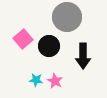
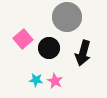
black circle: moved 2 px down
black arrow: moved 3 px up; rotated 15 degrees clockwise
